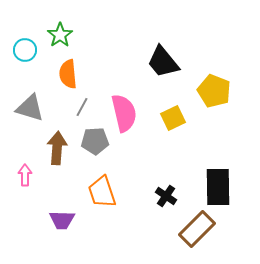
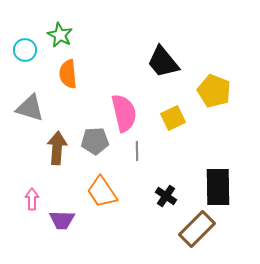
green star: rotated 10 degrees counterclockwise
gray line: moved 55 px right, 44 px down; rotated 30 degrees counterclockwise
pink arrow: moved 7 px right, 24 px down
orange trapezoid: rotated 16 degrees counterclockwise
